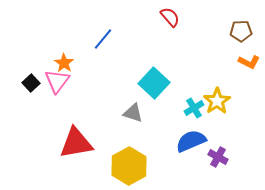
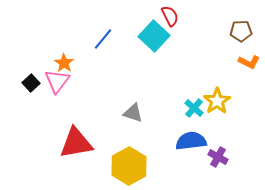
red semicircle: moved 1 px up; rotated 15 degrees clockwise
cyan square: moved 47 px up
cyan cross: rotated 18 degrees counterclockwise
blue semicircle: rotated 16 degrees clockwise
